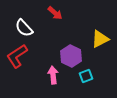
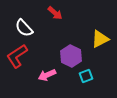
pink arrow: moved 6 px left; rotated 108 degrees counterclockwise
